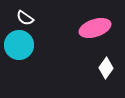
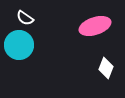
pink ellipse: moved 2 px up
white diamond: rotated 15 degrees counterclockwise
